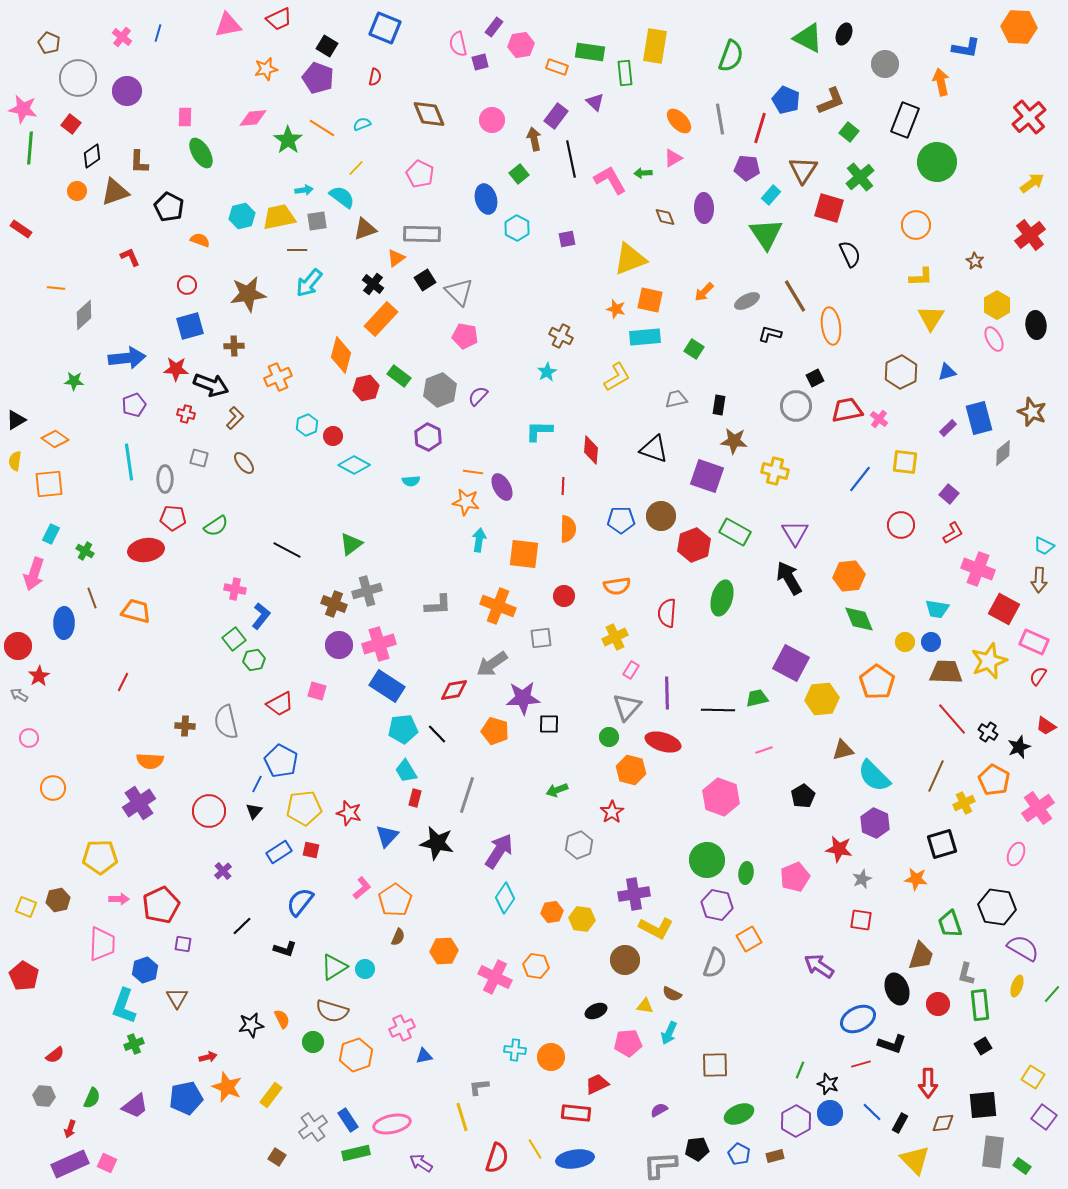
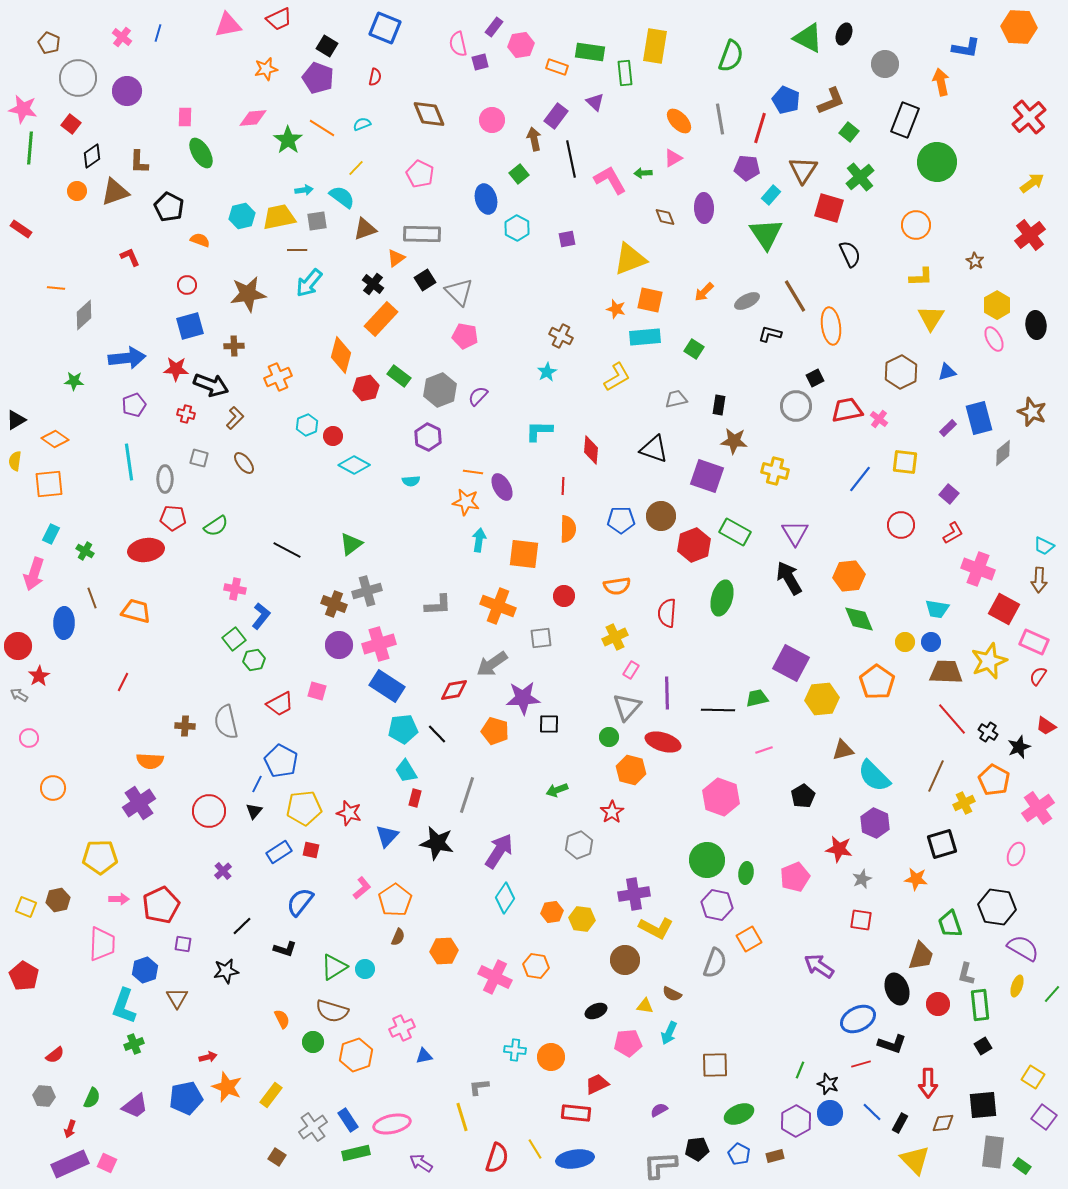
black star at (251, 1025): moved 25 px left, 54 px up
